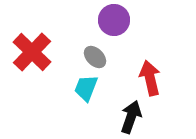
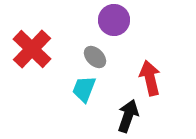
red cross: moved 3 px up
cyan trapezoid: moved 2 px left, 1 px down
black arrow: moved 3 px left, 1 px up
